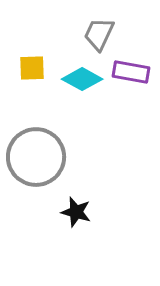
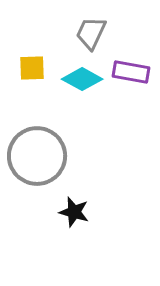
gray trapezoid: moved 8 px left, 1 px up
gray circle: moved 1 px right, 1 px up
black star: moved 2 px left
